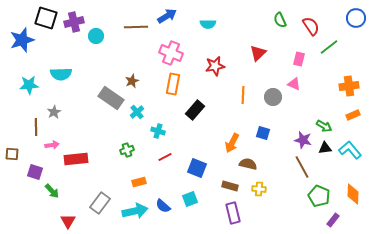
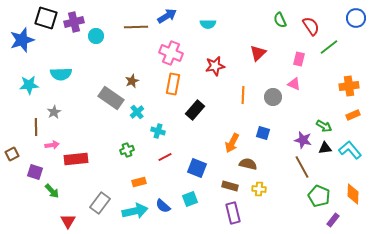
brown square at (12, 154): rotated 32 degrees counterclockwise
